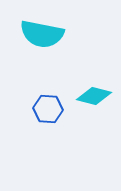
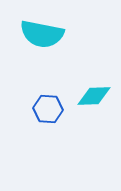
cyan diamond: rotated 16 degrees counterclockwise
